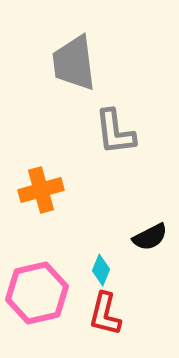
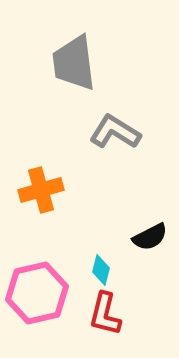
gray L-shape: rotated 129 degrees clockwise
cyan diamond: rotated 8 degrees counterclockwise
